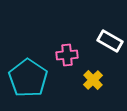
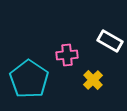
cyan pentagon: moved 1 px right, 1 px down
